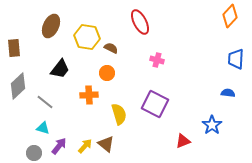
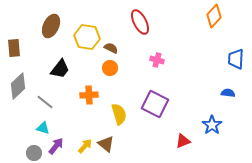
orange diamond: moved 16 px left
orange circle: moved 3 px right, 5 px up
purple arrow: moved 3 px left
